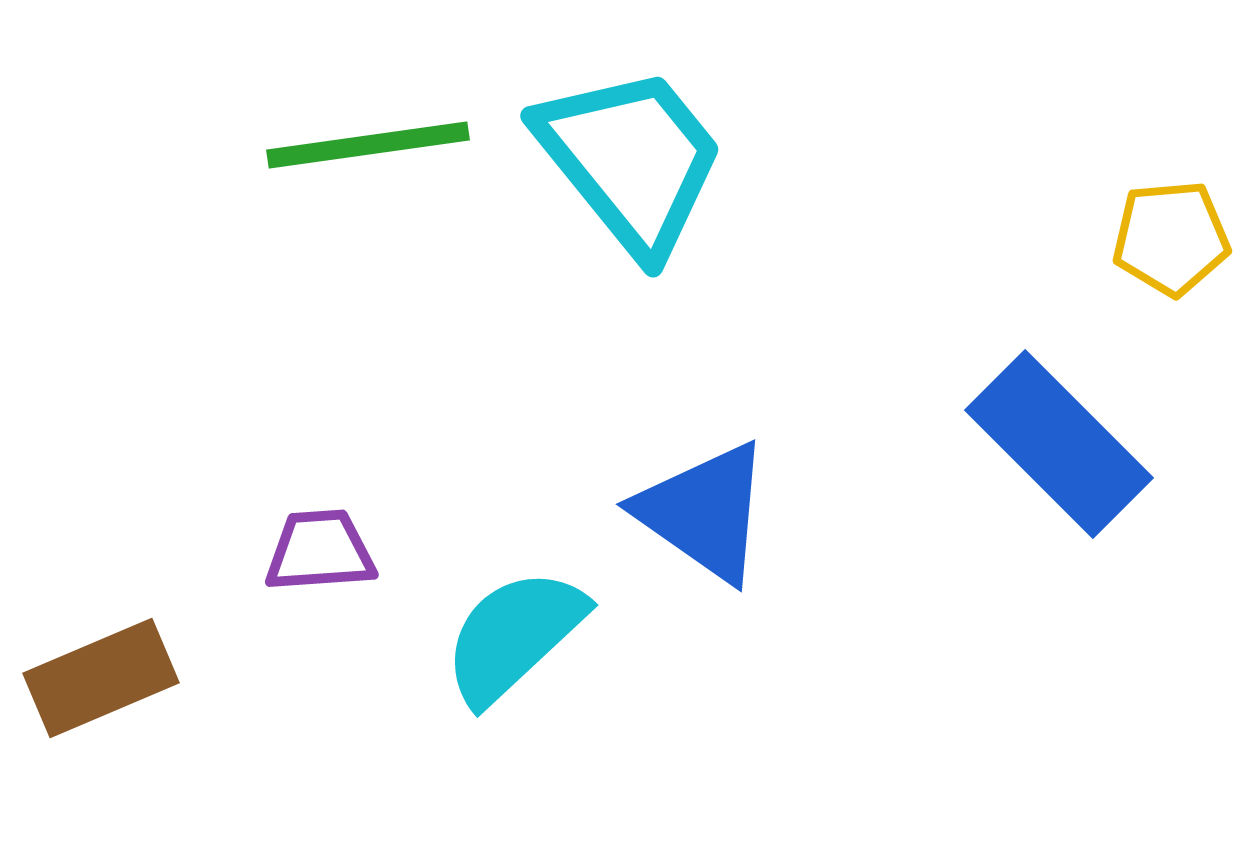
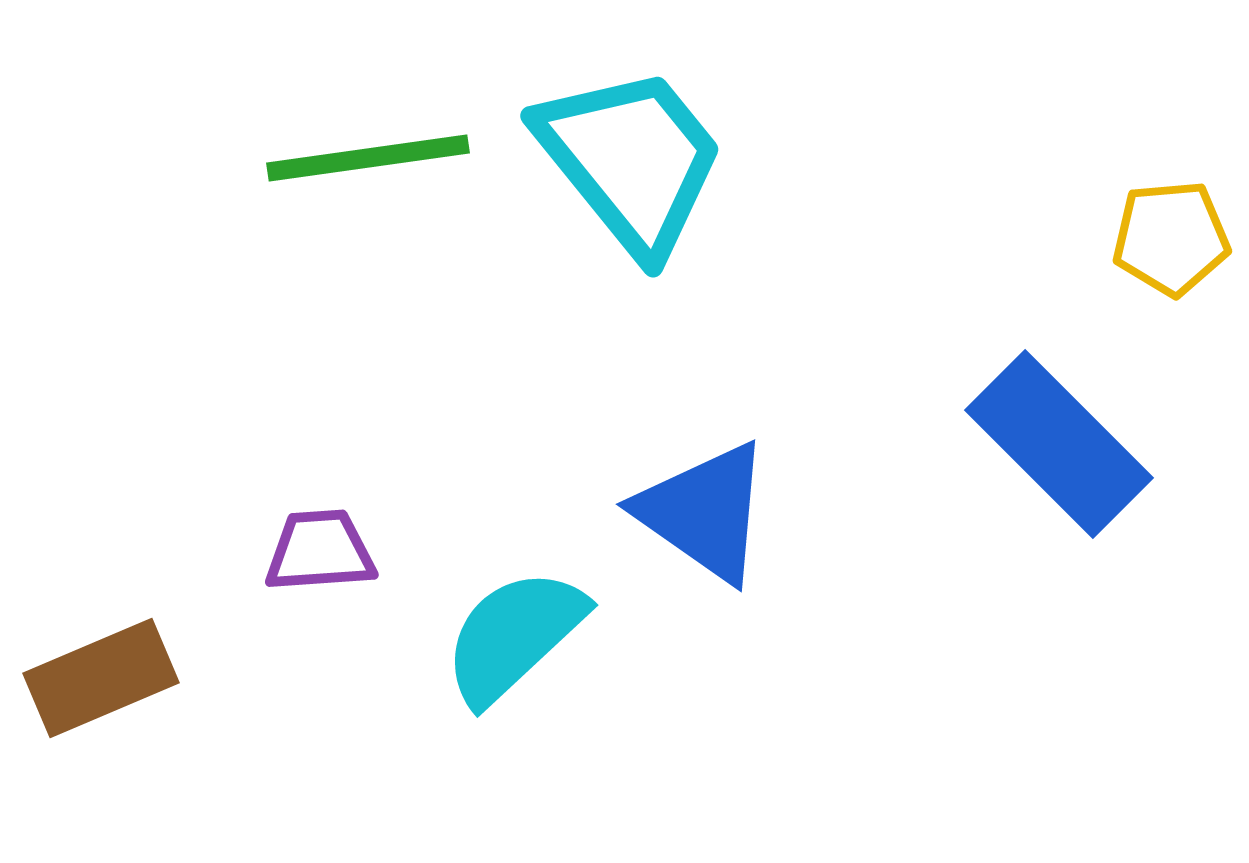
green line: moved 13 px down
